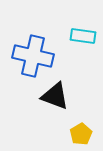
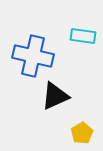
black triangle: rotated 44 degrees counterclockwise
yellow pentagon: moved 1 px right, 1 px up
